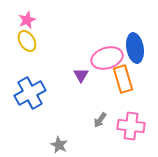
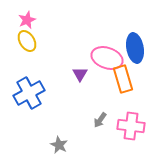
pink ellipse: rotated 36 degrees clockwise
purple triangle: moved 1 px left, 1 px up
blue cross: moved 1 px left
